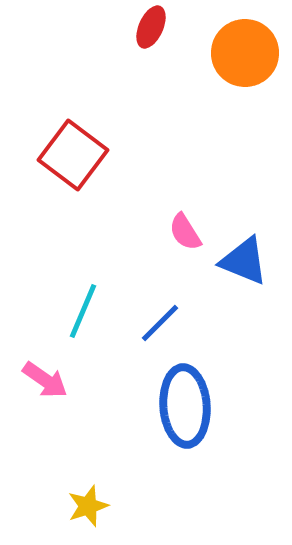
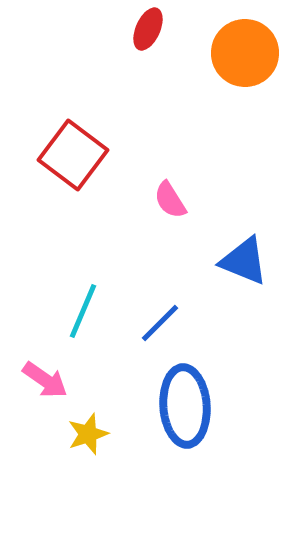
red ellipse: moved 3 px left, 2 px down
pink semicircle: moved 15 px left, 32 px up
yellow star: moved 72 px up
